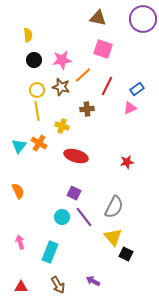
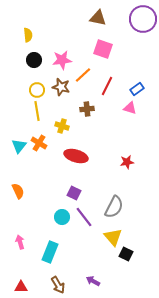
pink triangle: rotated 40 degrees clockwise
